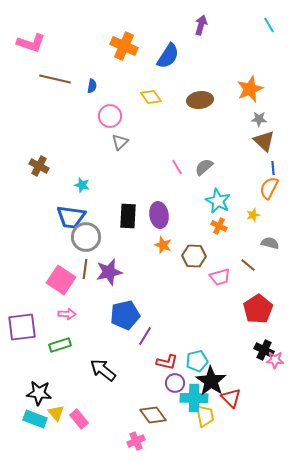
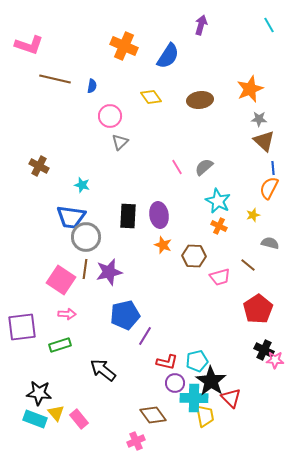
pink L-shape at (31, 43): moved 2 px left, 2 px down
